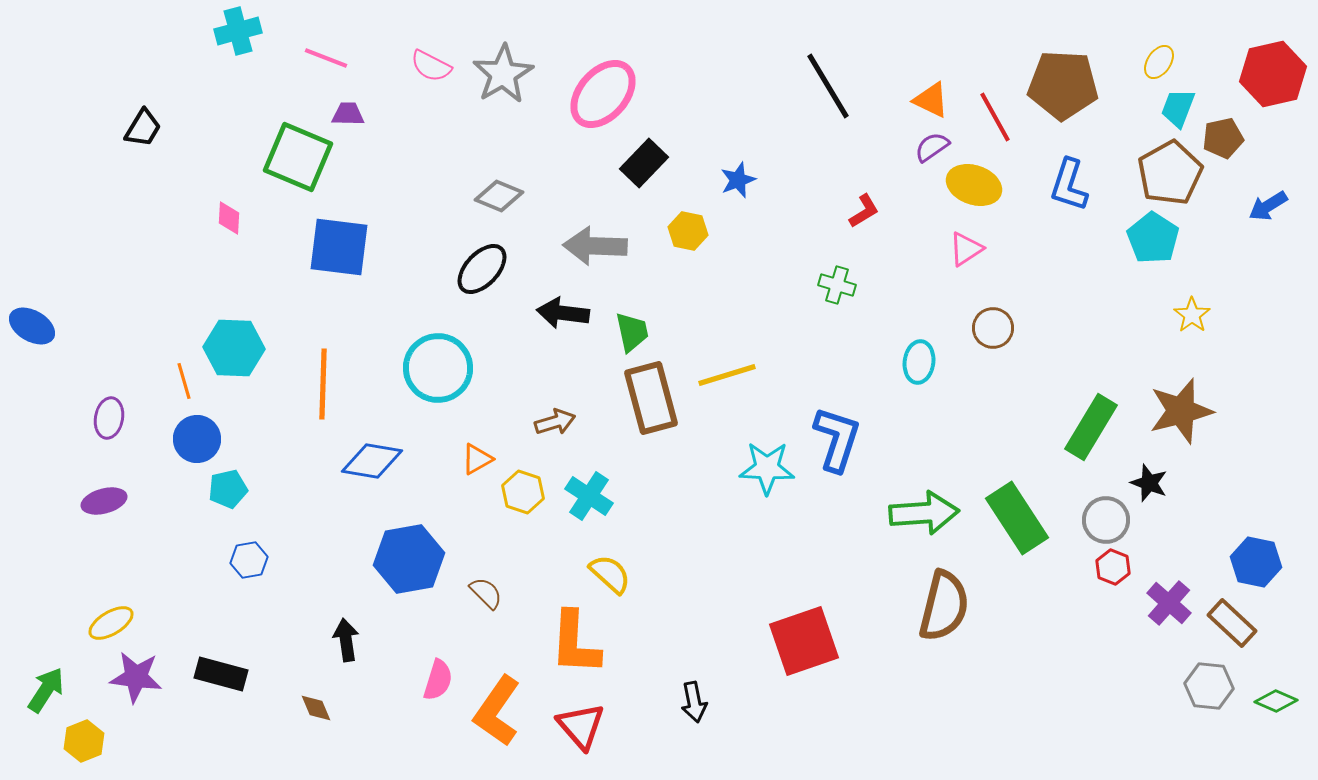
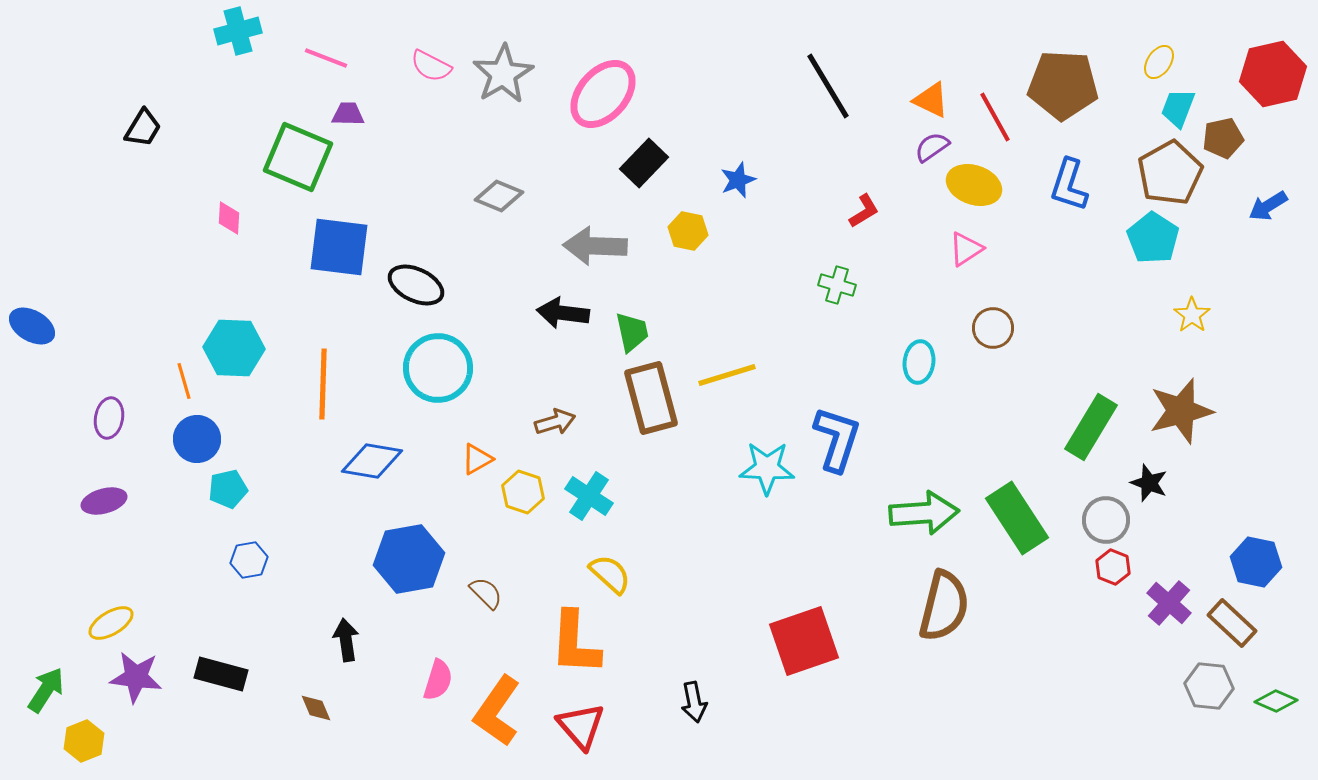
black ellipse at (482, 269): moved 66 px left, 16 px down; rotated 72 degrees clockwise
